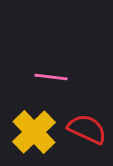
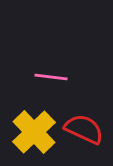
red semicircle: moved 3 px left
